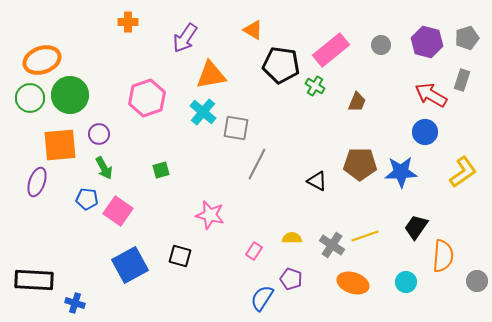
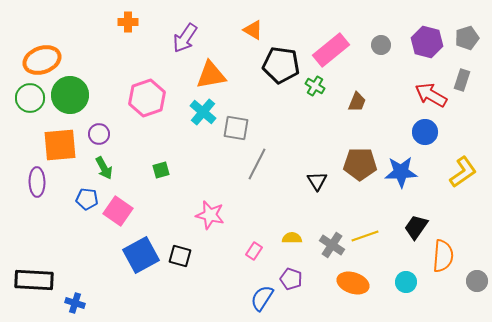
black triangle at (317, 181): rotated 30 degrees clockwise
purple ellipse at (37, 182): rotated 20 degrees counterclockwise
blue square at (130, 265): moved 11 px right, 10 px up
